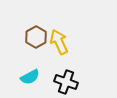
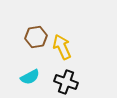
brown hexagon: rotated 20 degrees clockwise
yellow arrow: moved 3 px right, 5 px down
